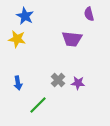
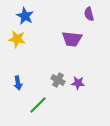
gray cross: rotated 16 degrees counterclockwise
